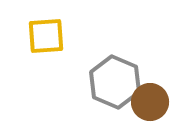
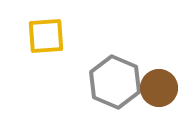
brown circle: moved 9 px right, 14 px up
